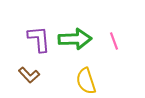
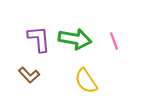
green arrow: rotated 12 degrees clockwise
yellow semicircle: rotated 16 degrees counterclockwise
